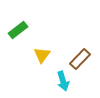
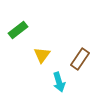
brown rectangle: rotated 10 degrees counterclockwise
cyan arrow: moved 4 px left, 1 px down
